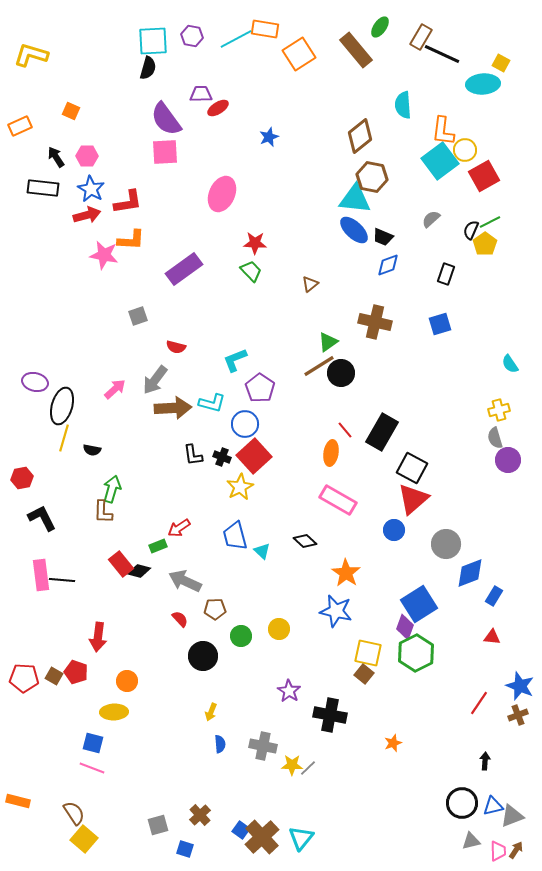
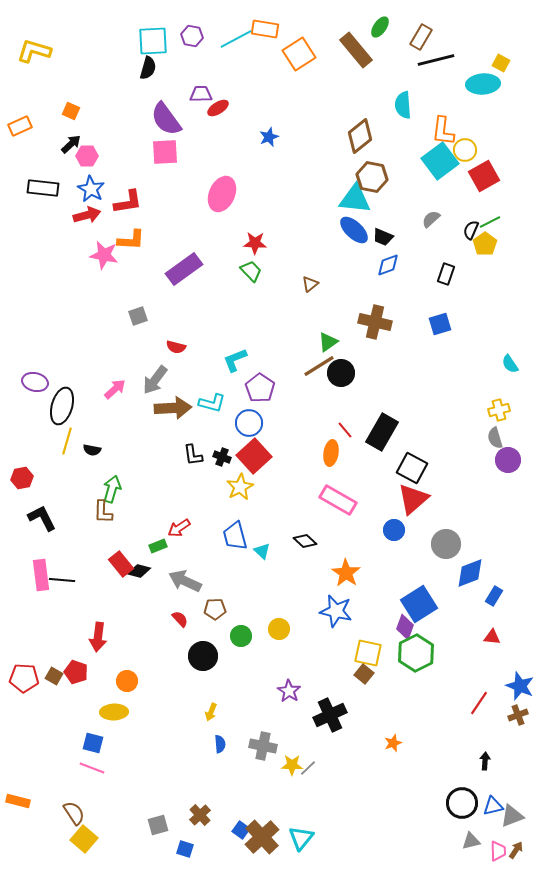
black line at (442, 54): moved 6 px left, 6 px down; rotated 39 degrees counterclockwise
yellow L-shape at (31, 55): moved 3 px right, 4 px up
black arrow at (56, 157): moved 15 px right, 13 px up; rotated 80 degrees clockwise
blue circle at (245, 424): moved 4 px right, 1 px up
yellow line at (64, 438): moved 3 px right, 3 px down
black cross at (330, 715): rotated 36 degrees counterclockwise
